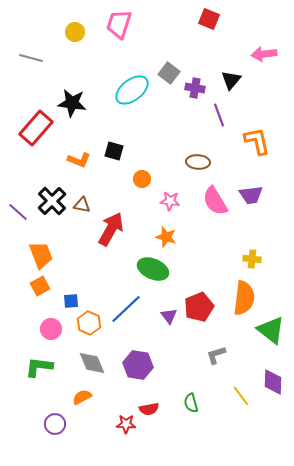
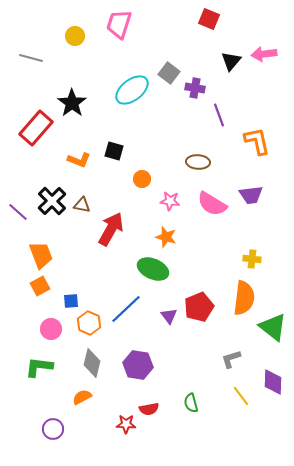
yellow circle at (75, 32): moved 4 px down
black triangle at (231, 80): moved 19 px up
black star at (72, 103): rotated 28 degrees clockwise
pink semicircle at (215, 201): moved 3 px left, 3 px down; rotated 28 degrees counterclockwise
green triangle at (271, 330): moved 2 px right, 3 px up
gray L-shape at (216, 355): moved 15 px right, 4 px down
gray diamond at (92, 363): rotated 36 degrees clockwise
purple circle at (55, 424): moved 2 px left, 5 px down
